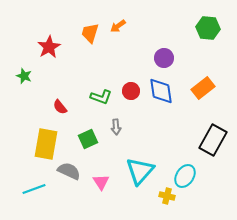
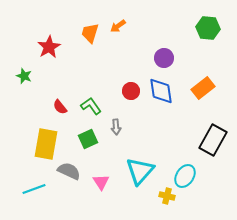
green L-shape: moved 10 px left, 9 px down; rotated 145 degrees counterclockwise
